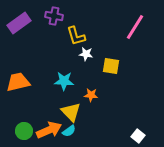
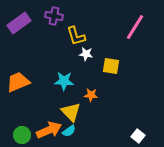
orange trapezoid: rotated 10 degrees counterclockwise
green circle: moved 2 px left, 4 px down
